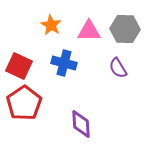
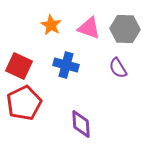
pink triangle: moved 3 px up; rotated 20 degrees clockwise
blue cross: moved 2 px right, 2 px down
red pentagon: rotated 8 degrees clockwise
